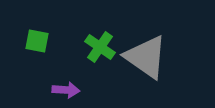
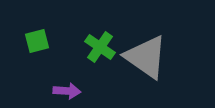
green square: rotated 25 degrees counterclockwise
purple arrow: moved 1 px right, 1 px down
